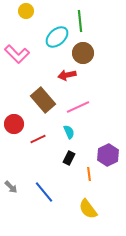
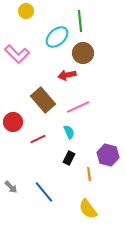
red circle: moved 1 px left, 2 px up
purple hexagon: rotated 20 degrees counterclockwise
